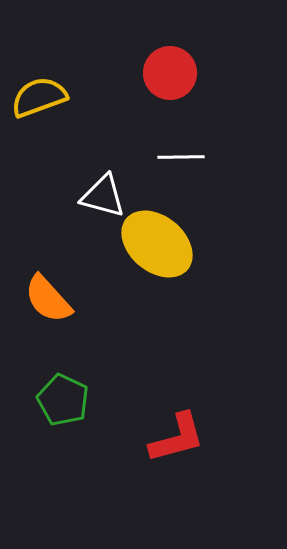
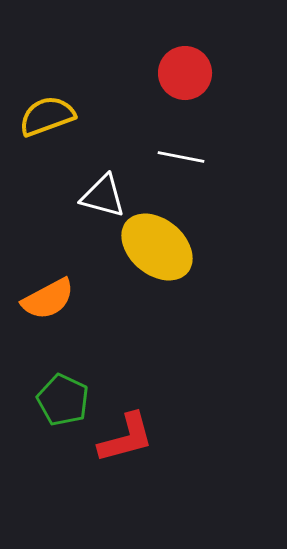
red circle: moved 15 px right
yellow semicircle: moved 8 px right, 19 px down
white line: rotated 12 degrees clockwise
yellow ellipse: moved 3 px down
orange semicircle: rotated 76 degrees counterclockwise
red L-shape: moved 51 px left
